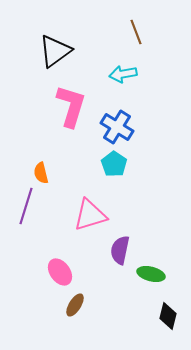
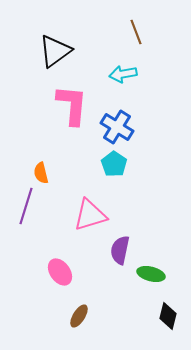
pink L-shape: moved 1 px right, 1 px up; rotated 12 degrees counterclockwise
brown ellipse: moved 4 px right, 11 px down
